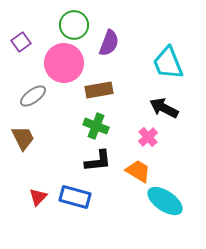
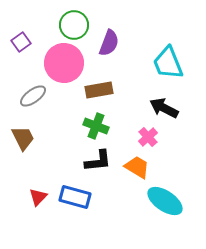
orange trapezoid: moved 1 px left, 4 px up
